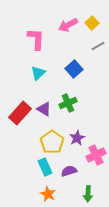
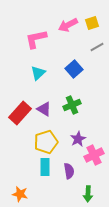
yellow square: rotated 24 degrees clockwise
pink L-shape: rotated 105 degrees counterclockwise
gray line: moved 1 px left, 1 px down
green cross: moved 4 px right, 2 px down
purple star: moved 1 px right, 1 px down
yellow pentagon: moved 6 px left; rotated 20 degrees clockwise
pink cross: moved 2 px left
cyan rectangle: rotated 24 degrees clockwise
purple semicircle: rotated 98 degrees clockwise
orange star: moved 28 px left; rotated 14 degrees counterclockwise
